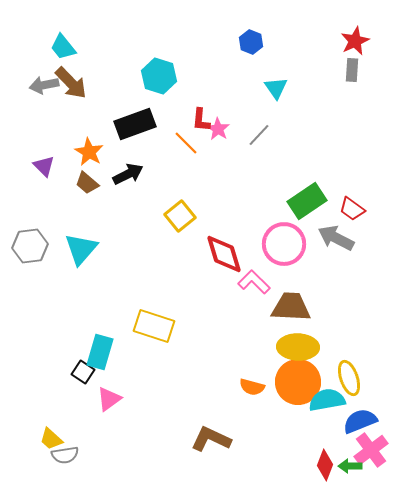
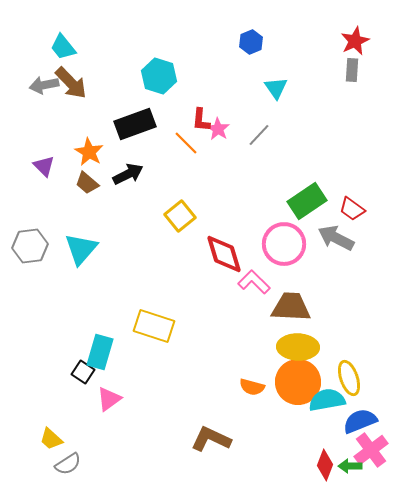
blue hexagon at (251, 42): rotated 15 degrees clockwise
gray semicircle at (65, 455): moved 3 px right, 9 px down; rotated 24 degrees counterclockwise
